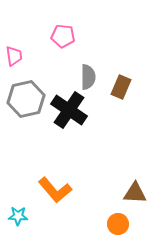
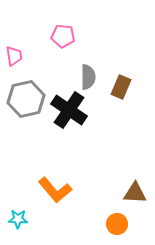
cyan star: moved 3 px down
orange circle: moved 1 px left
